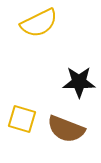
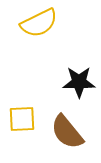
yellow square: rotated 20 degrees counterclockwise
brown semicircle: moved 1 px right, 3 px down; rotated 30 degrees clockwise
